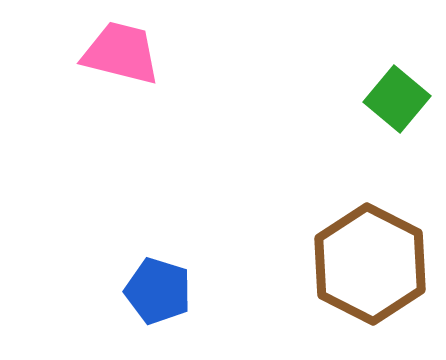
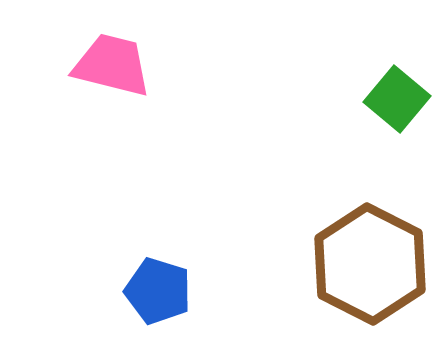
pink trapezoid: moved 9 px left, 12 px down
